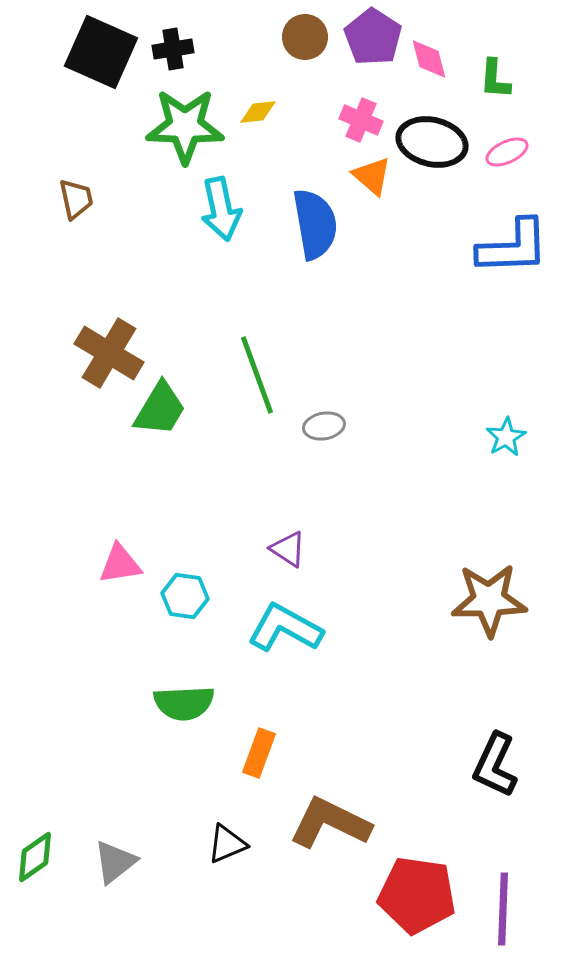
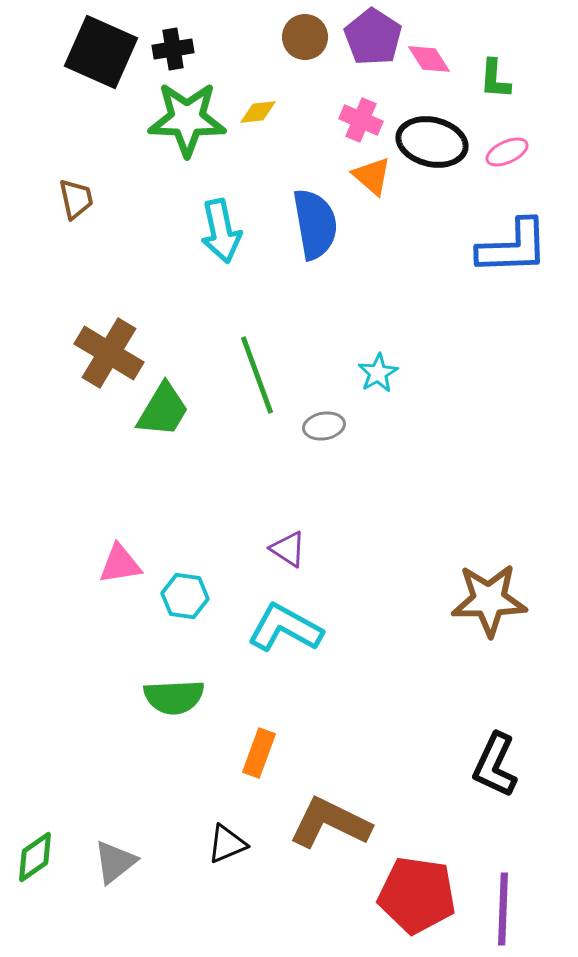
pink diamond: rotated 18 degrees counterclockwise
green star: moved 2 px right, 7 px up
cyan arrow: moved 22 px down
green trapezoid: moved 3 px right, 1 px down
cyan star: moved 128 px left, 64 px up
green semicircle: moved 10 px left, 6 px up
